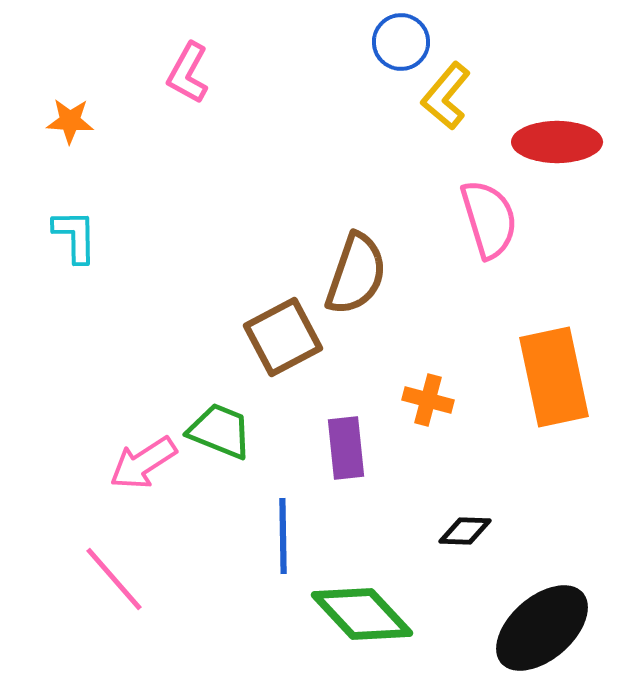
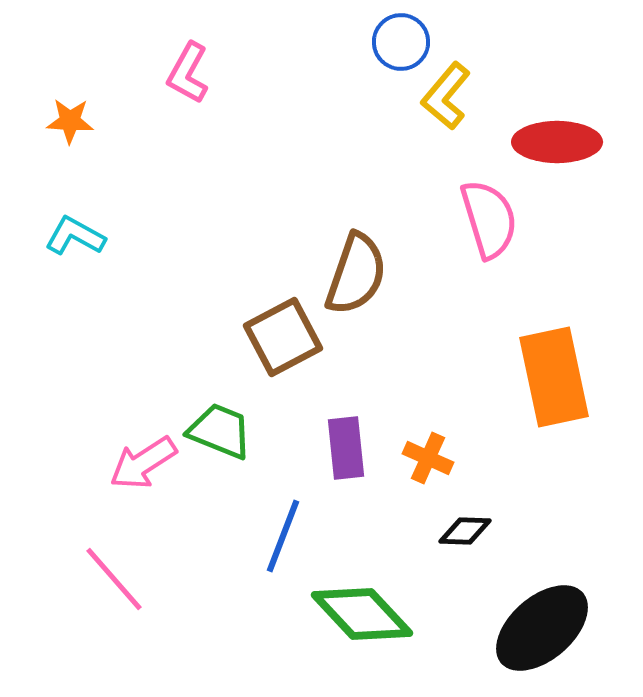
cyan L-shape: rotated 60 degrees counterclockwise
orange cross: moved 58 px down; rotated 9 degrees clockwise
blue line: rotated 22 degrees clockwise
